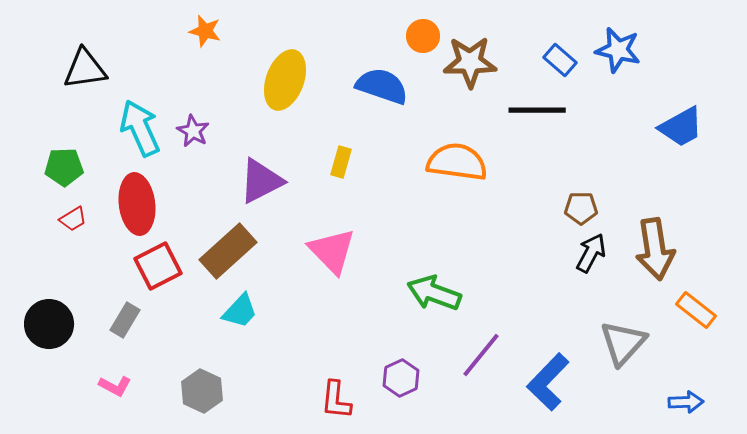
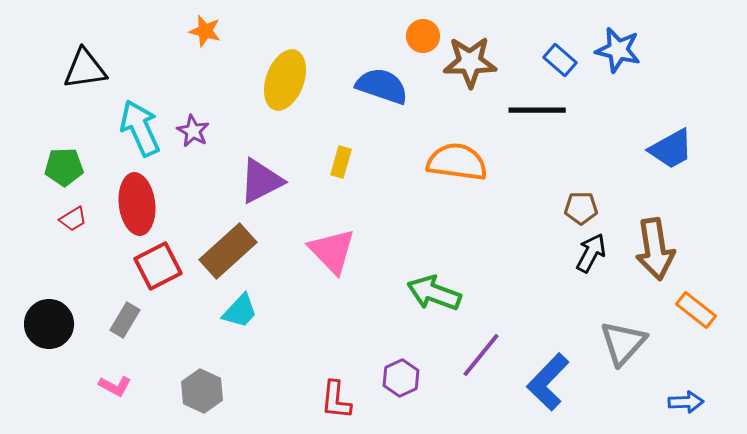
blue trapezoid: moved 10 px left, 22 px down
